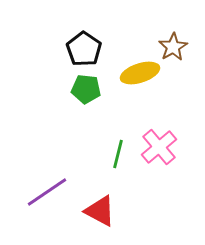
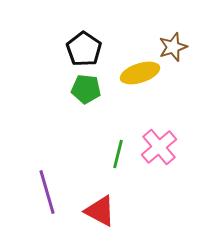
brown star: rotated 12 degrees clockwise
purple line: rotated 72 degrees counterclockwise
